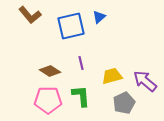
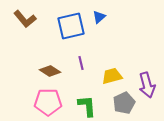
brown L-shape: moved 5 px left, 4 px down
purple arrow: moved 2 px right, 4 px down; rotated 145 degrees counterclockwise
green L-shape: moved 6 px right, 10 px down
pink pentagon: moved 2 px down
